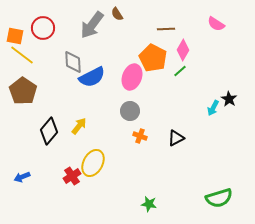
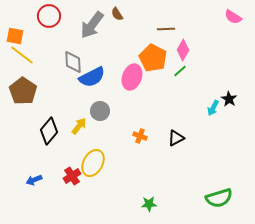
pink semicircle: moved 17 px right, 7 px up
red circle: moved 6 px right, 12 px up
gray circle: moved 30 px left
blue arrow: moved 12 px right, 3 px down
green star: rotated 14 degrees counterclockwise
